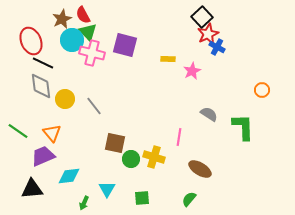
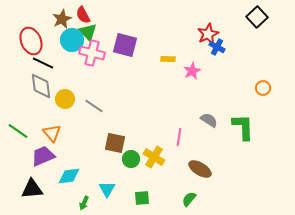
black square: moved 55 px right
orange circle: moved 1 px right, 2 px up
gray line: rotated 18 degrees counterclockwise
gray semicircle: moved 6 px down
yellow cross: rotated 15 degrees clockwise
